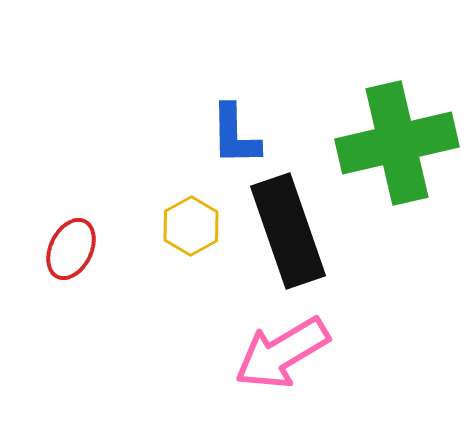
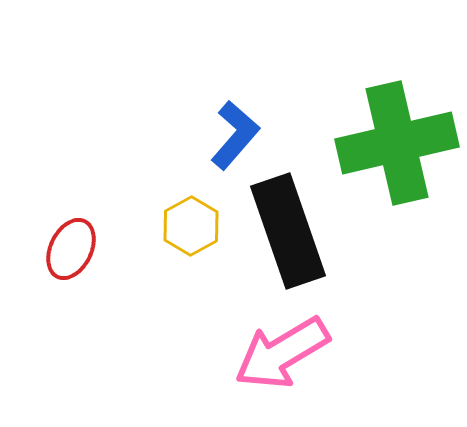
blue L-shape: rotated 138 degrees counterclockwise
